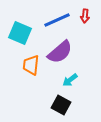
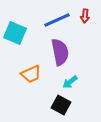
cyan square: moved 5 px left
purple semicircle: rotated 60 degrees counterclockwise
orange trapezoid: moved 9 px down; rotated 120 degrees counterclockwise
cyan arrow: moved 2 px down
